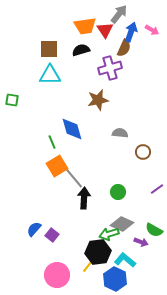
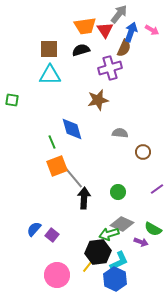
orange square: rotated 10 degrees clockwise
green semicircle: moved 1 px left, 1 px up
cyan L-shape: moved 6 px left, 1 px down; rotated 115 degrees clockwise
